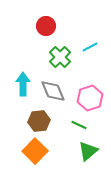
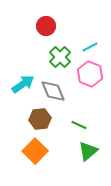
cyan arrow: rotated 55 degrees clockwise
pink hexagon: moved 24 px up; rotated 20 degrees counterclockwise
brown hexagon: moved 1 px right, 2 px up
